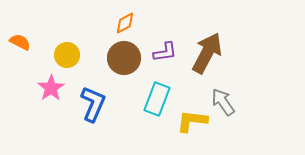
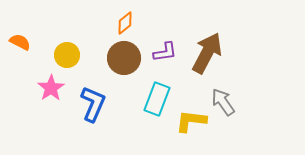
orange diamond: rotated 10 degrees counterclockwise
yellow L-shape: moved 1 px left
